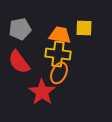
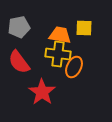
gray pentagon: moved 1 px left, 2 px up
orange ellipse: moved 15 px right, 6 px up
